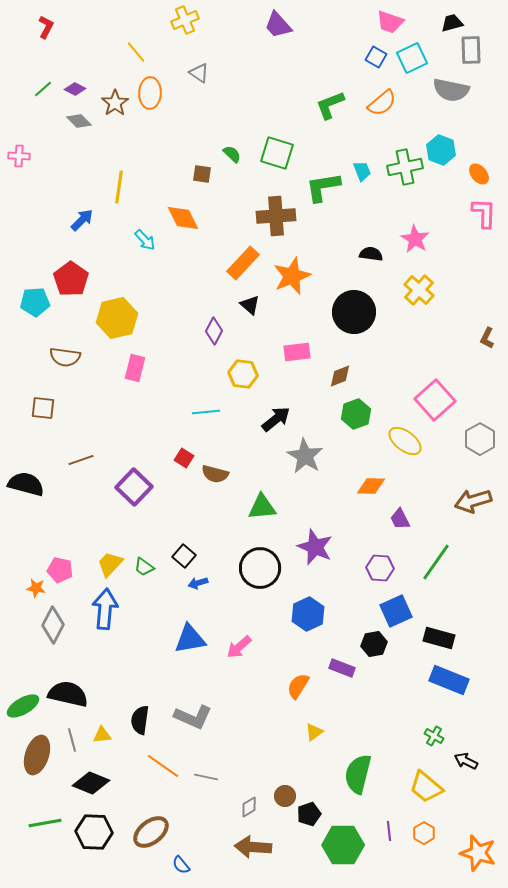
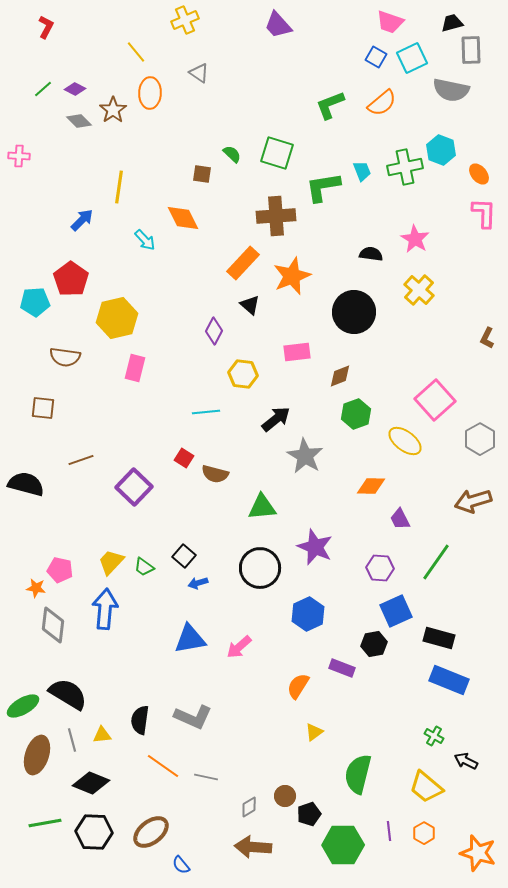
brown star at (115, 103): moved 2 px left, 7 px down
yellow trapezoid at (110, 564): moved 1 px right, 2 px up
gray diamond at (53, 625): rotated 21 degrees counterclockwise
black semicircle at (68, 694): rotated 18 degrees clockwise
